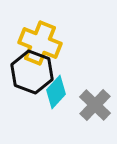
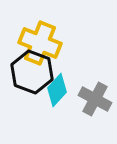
cyan diamond: moved 1 px right, 2 px up
gray cross: moved 6 px up; rotated 16 degrees counterclockwise
